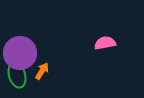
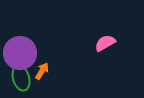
pink semicircle: rotated 20 degrees counterclockwise
green ellipse: moved 4 px right, 3 px down
